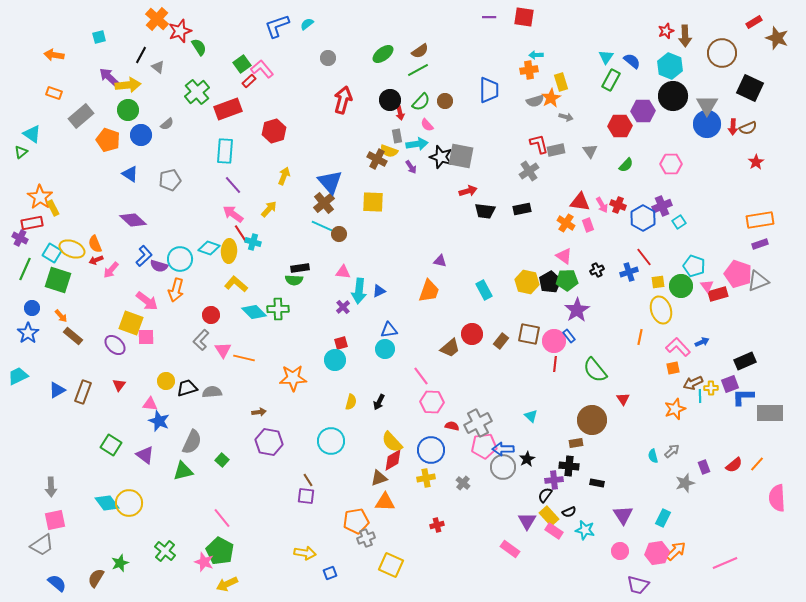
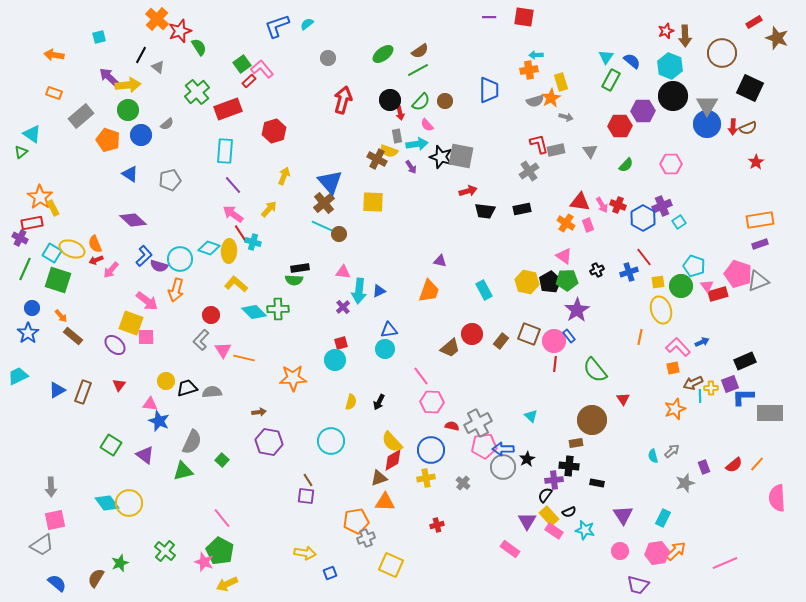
brown square at (529, 334): rotated 10 degrees clockwise
